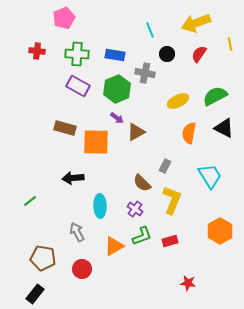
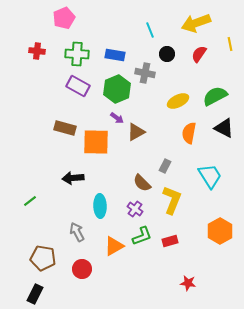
black rectangle: rotated 12 degrees counterclockwise
